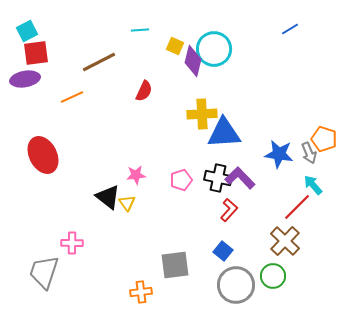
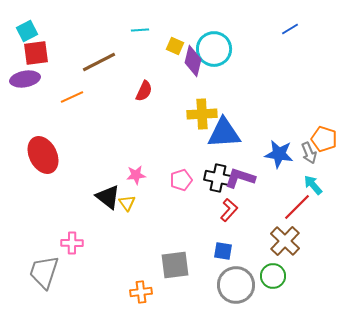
purple L-shape: rotated 28 degrees counterclockwise
blue square: rotated 30 degrees counterclockwise
